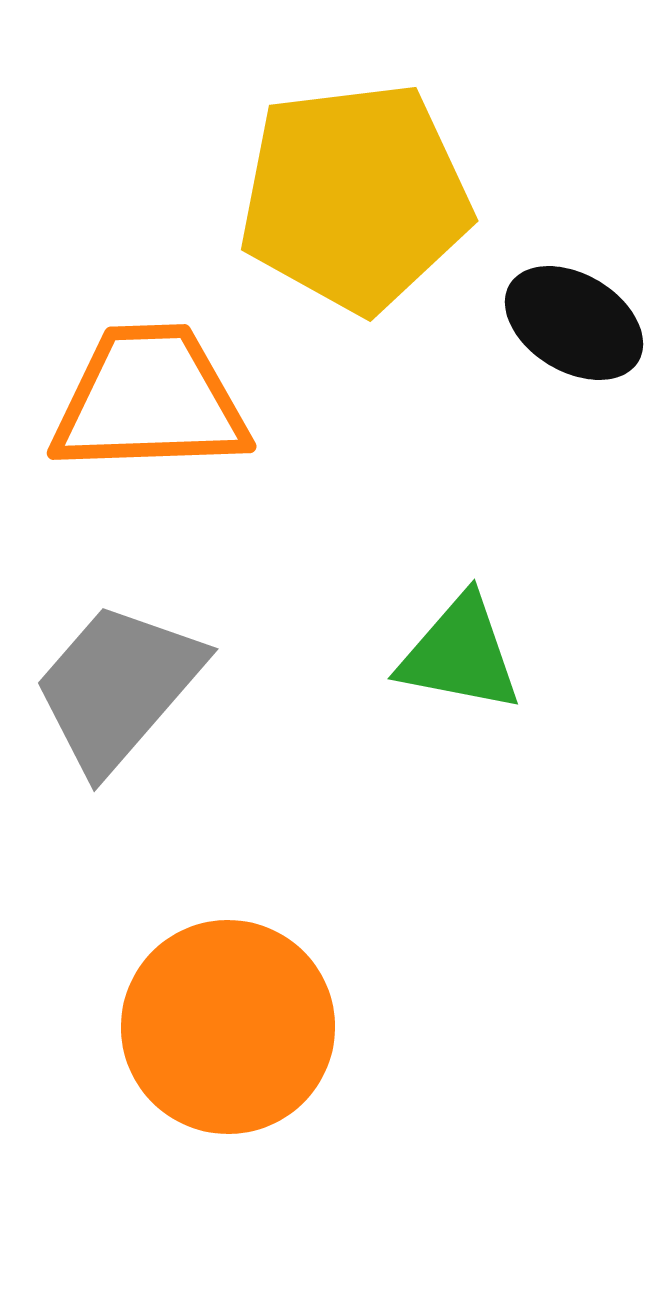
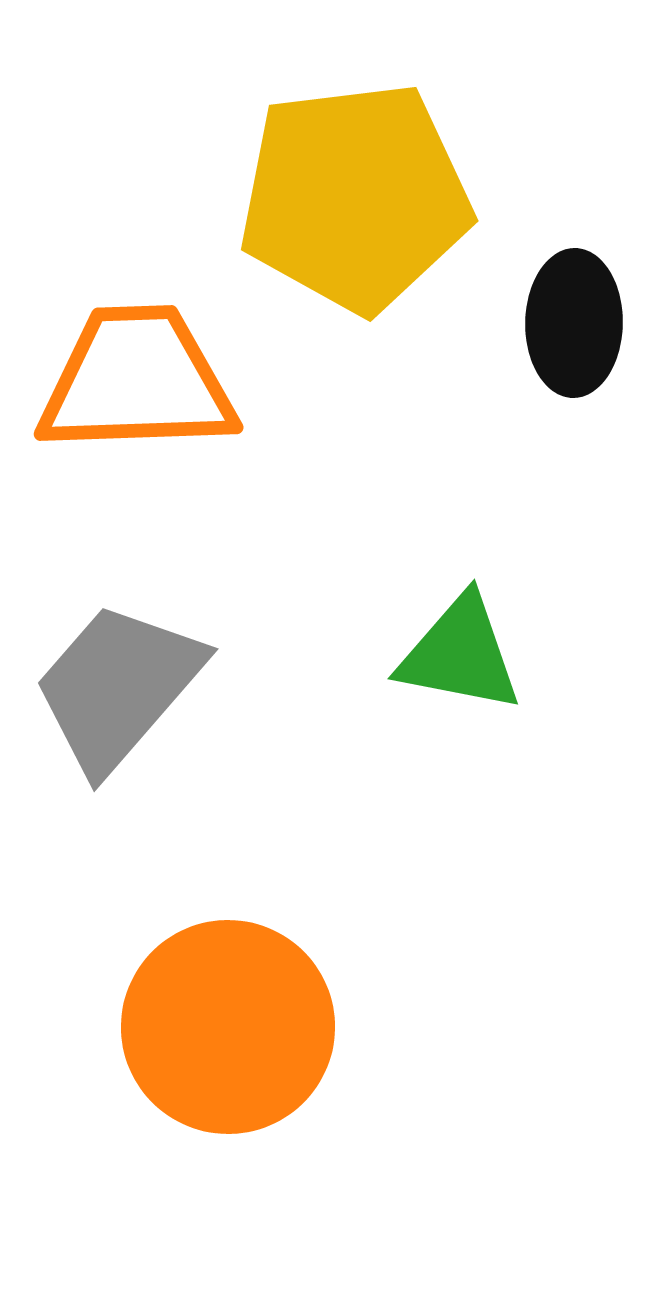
black ellipse: rotated 60 degrees clockwise
orange trapezoid: moved 13 px left, 19 px up
